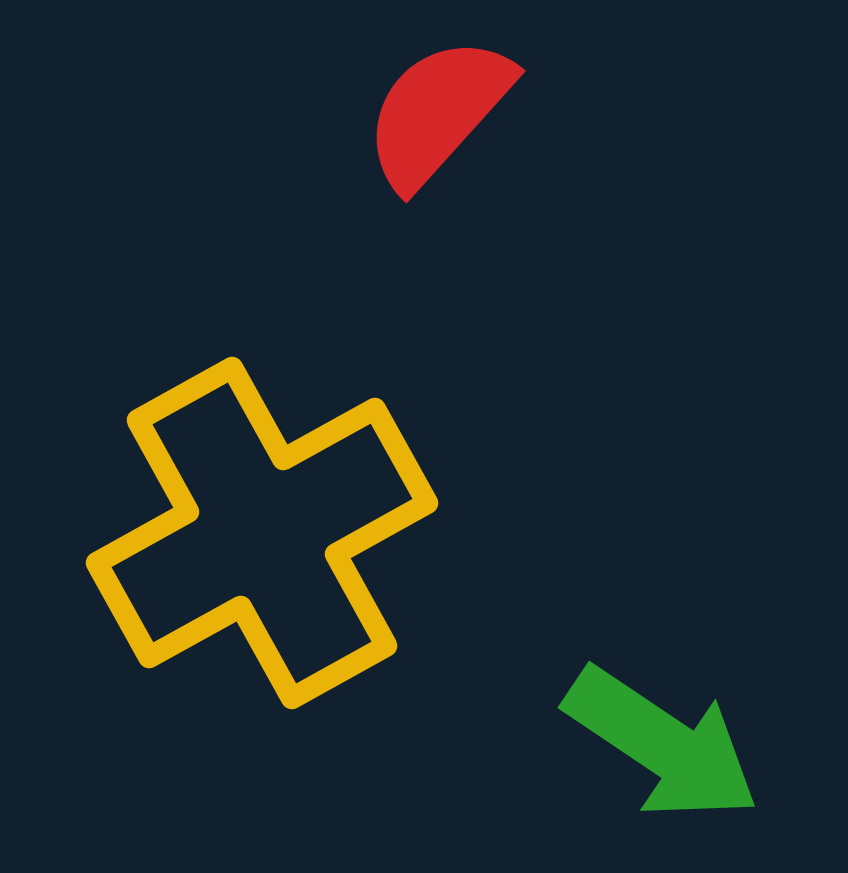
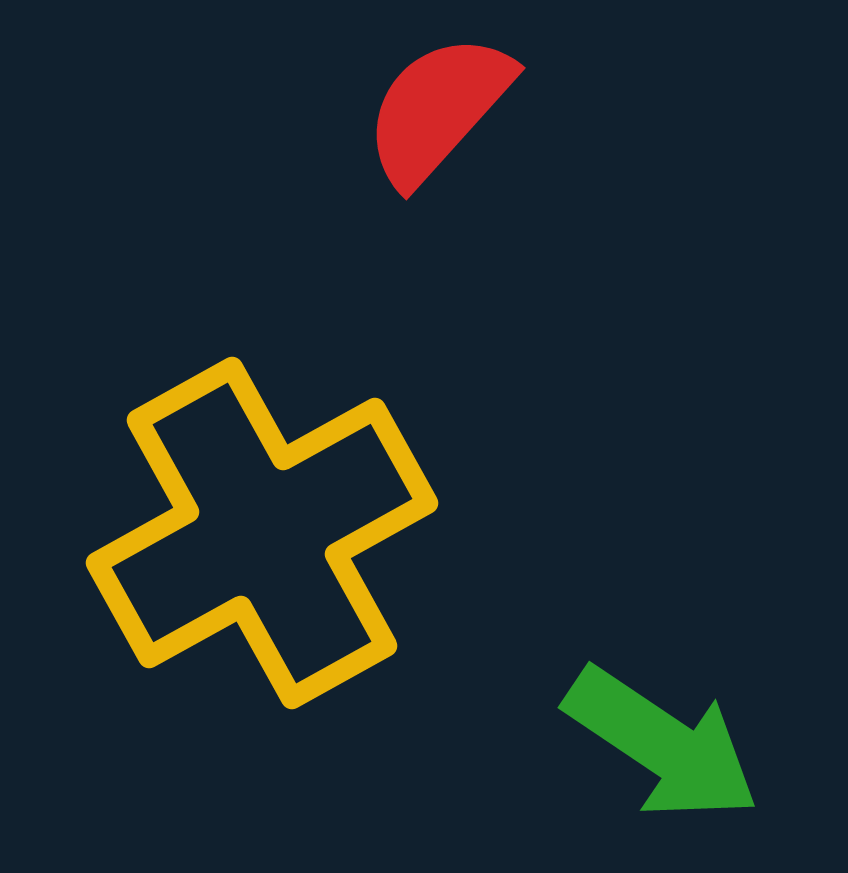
red semicircle: moved 3 px up
